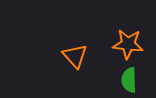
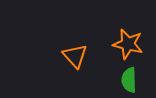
orange star: rotated 8 degrees clockwise
